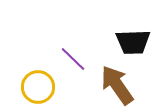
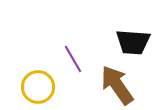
black trapezoid: rotated 6 degrees clockwise
purple line: rotated 16 degrees clockwise
